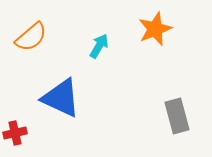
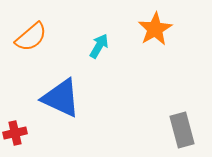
orange star: rotated 8 degrees counterclockwise
gray rectangle: moved 5 px right, 14 px down
